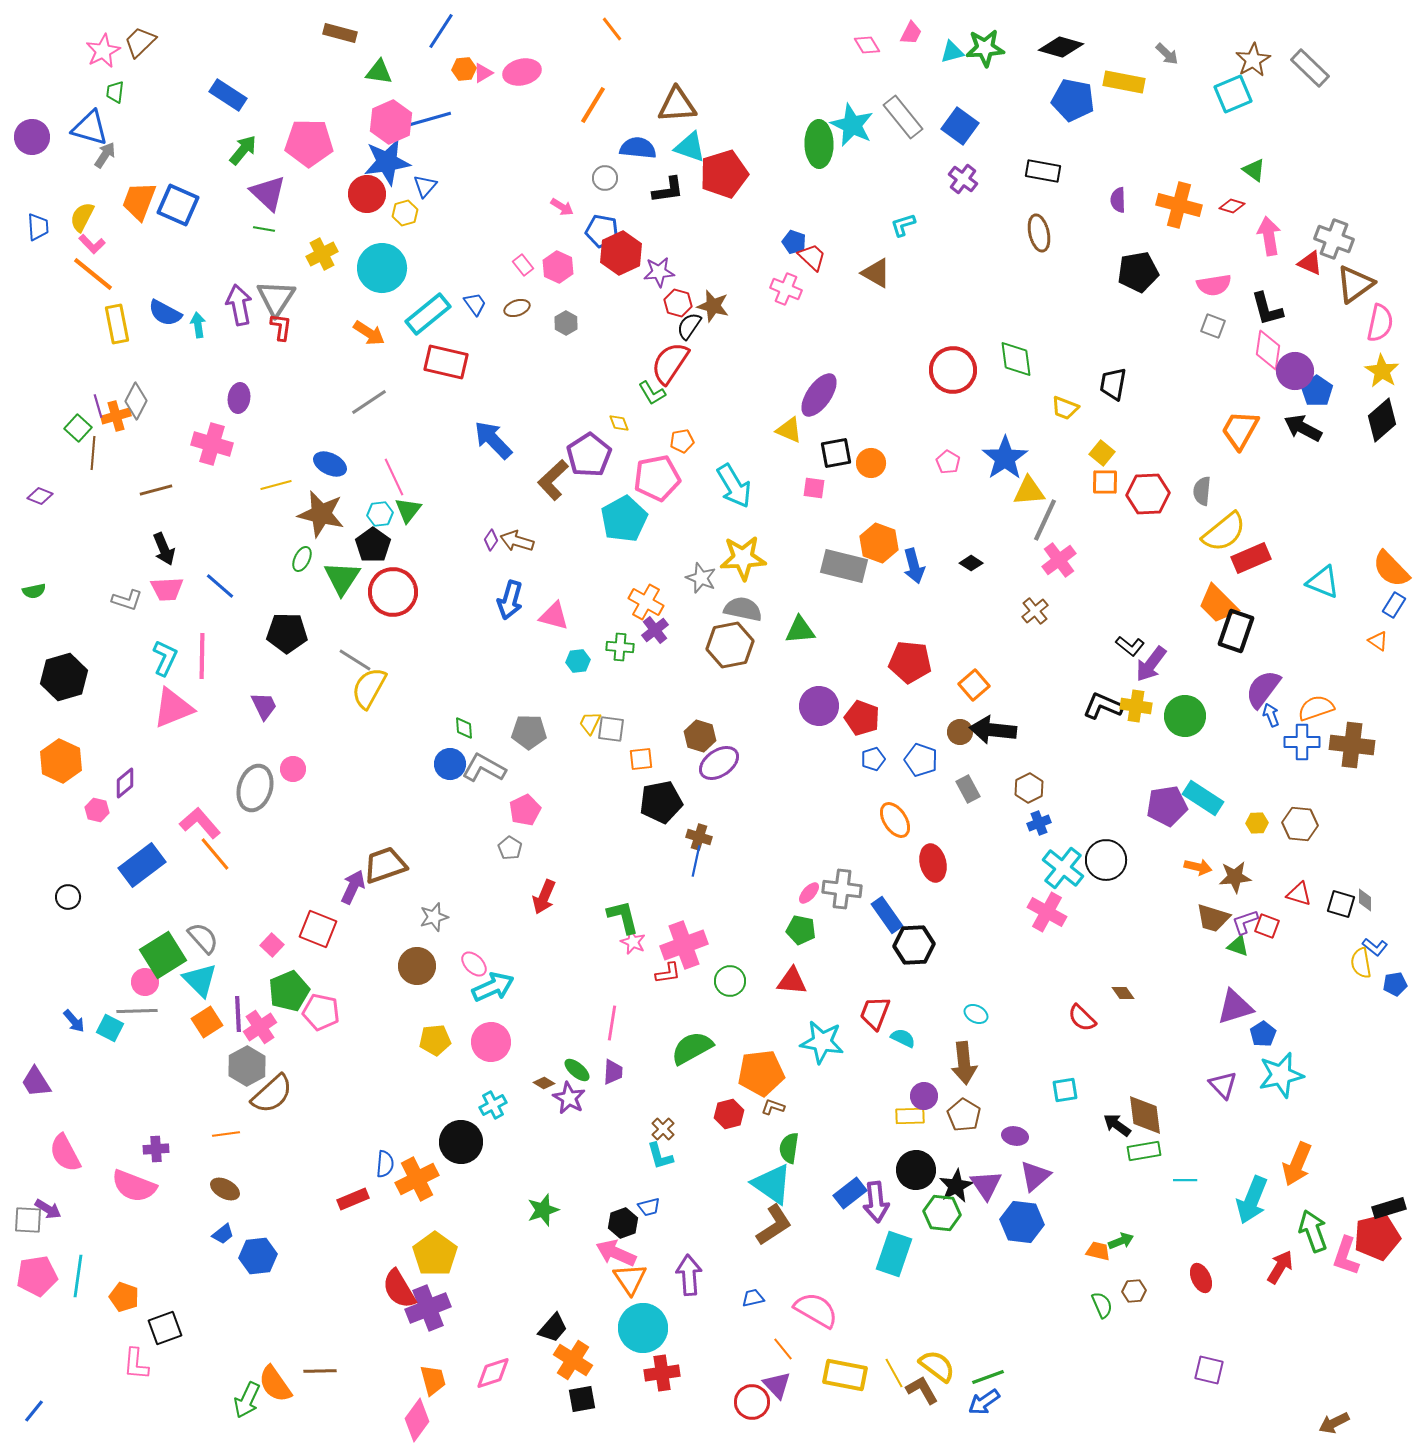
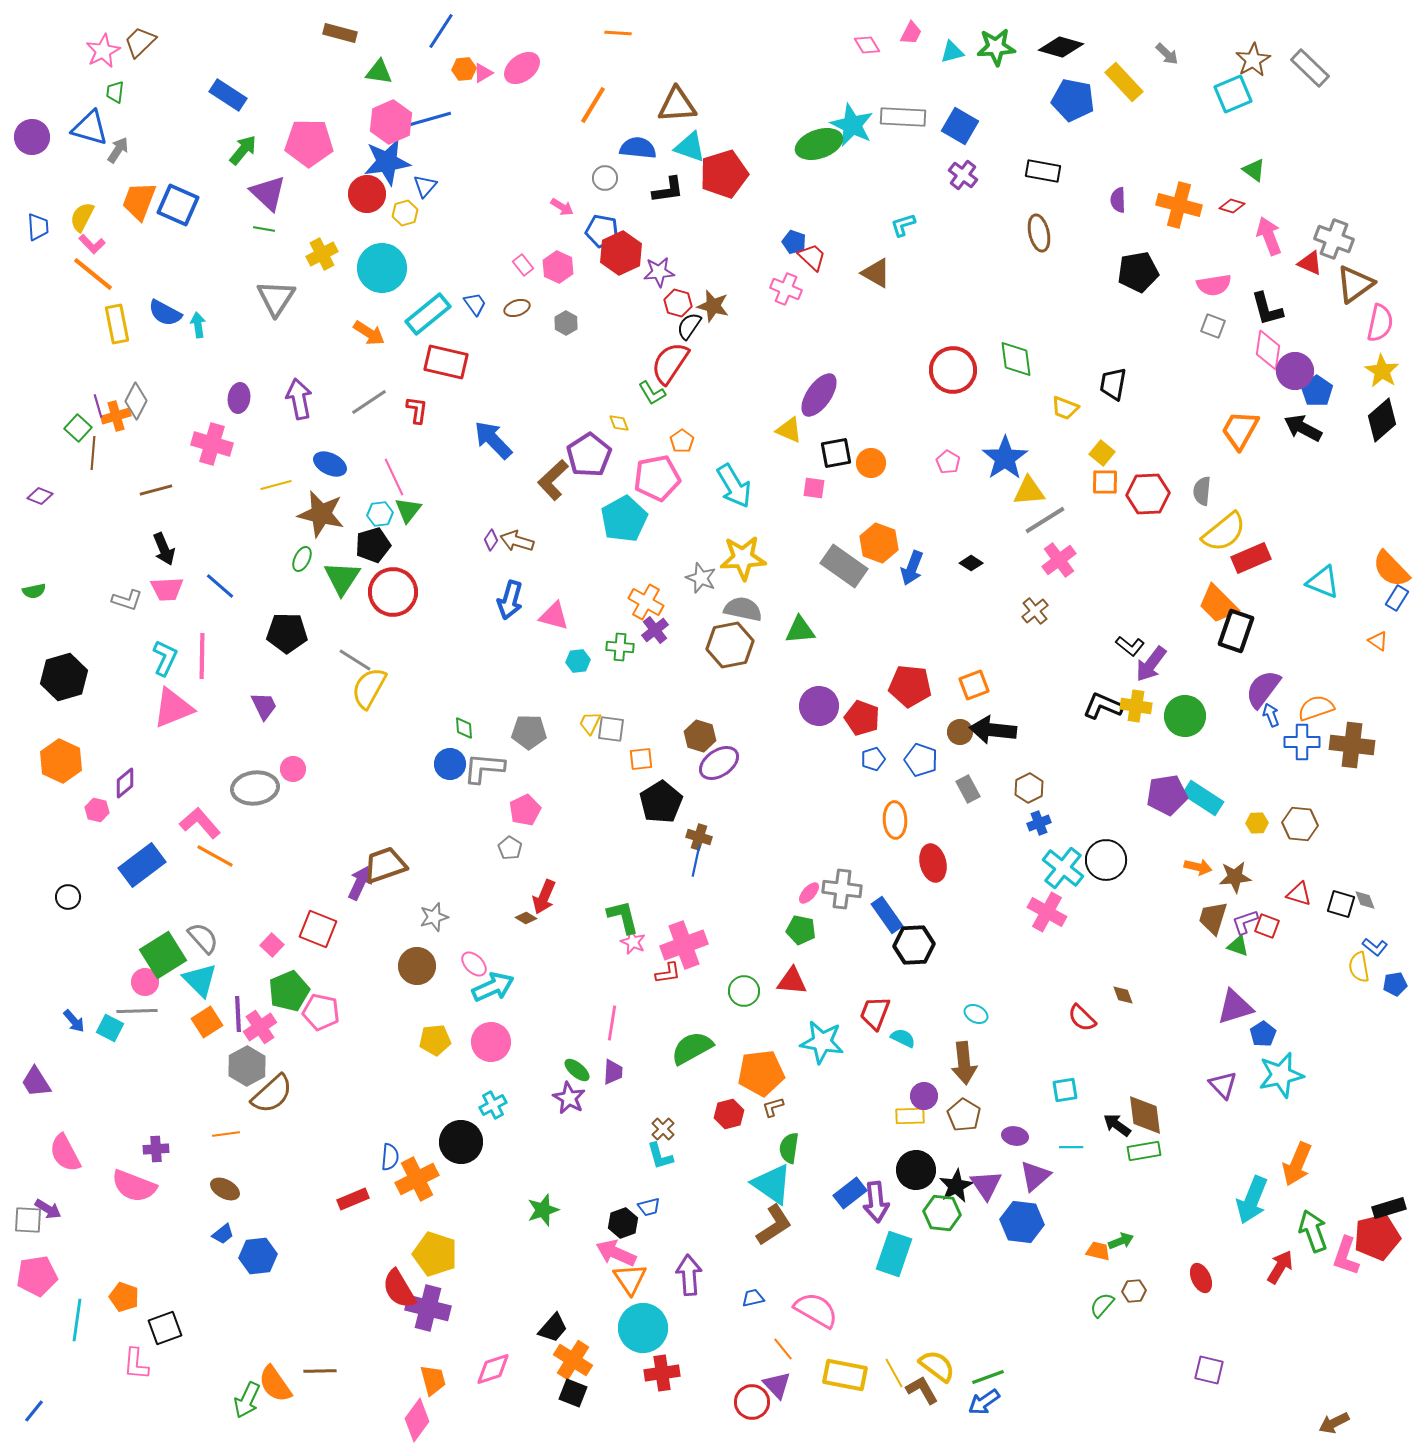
orange line at (612, 29): moved 6 px right, 4 px down; rotated 48 degrees counterclockwise
green star at (985, 48): moved 11 px right, 1 px up
pink ellipse at (522, 72): moved 4 px up; rotated 24 degrees counterclockwise
yellow rectangle at (1124, 82): rotated 36 degrees clockwise
gray rectangle at (903, 117): rotated 48 degrees counterclockwise
blue square at (960, 126): rotated 6 degrees counterclockwise
green ellipse at (819, 144): rotated 72 degrees clockwise
gray arrow at (105, 155): moved 13 px right, 5 px up
purple cross at (963, 179): moved 4 px up
pink arrow at (1269, 236): rotated 12 degrees counterclockwise
purple arrow at (239, 305): moved 60 px right, 94 px down
red L-shape at (281, 327): moved 136 px right, 83 px down
orange pentagon at (682, 441): rotated 25 degrees counterclockwise
gray line at (1045, 520): rotated 33 degrees clockwise
black pentagon at (373, 545): rotated 20 degrees clockwise
gray rectangle at (844, 566): rotated 21 degrees clockwise
blue arrow at (914, 566): moved 2 px left, 2 px down; rotated 36 degrees clockwise
blue rectangle at (1394, 605): moved 3 px right, 7 px up
red pentagon at (910, 662): moved 24 px down
orange square at (974, 685): rotated 20 degrees clockwise
gray L-shape at (484, 768): rotated 24 degrees counterclockwise
gray ellipse at (255, 788): rotated 66 degrees clockwise
black pentagon at (661, 802): rotated 21 degrees counterclockwise
purple pentagon at (1167, 806): moved 11 px up
orange ellipse at (895, 820): rotated 30 degrees clockwise
orange line at (215, 854): moved 2 px down; rotated 21 degrees counterclockwise
purple arrow at (353, 887): moved 7 px right, 4 px up
gray diamond at (1365, 900): rotated 20 degrees counterclockwise
brown trapezoid at (1213, 918): rotated 90 degrees clockwise
yellow semicircle at (1361, 963): moved 2 px left, 4 px down
green circle at (730, 981): moved 14 px right, 10 px down
brown diamond at (1123, 993): moved 2 px down; rotated 15 degrees clockwise
brown diamond at (544, 1083): moved 18 px left, 165 px up
brown L-shape at (773, 1107): rotated 35 degrees counterclockwise
blue semicircle at (385, 1164): moved 5 px right, 7 px up
cyan line at (1185, 1180): moved 114 px left, 33 px up
yellow pentagon at (435, 1254): rotated 18 degrees counterclockwise
cyan line at (78, 1276): moved 1 px left, 44 px down
green semicircle at (1102, 1305): rotated 116 degrees counterclockwise
purple cross at (428, 1308): rotated 36 degrees clockwise
pink diamond at (493, 1373): moved 4 px up
black square at (582, 1399): moved 9 px left, 6 px up; rotated 32 degrees clockwise
